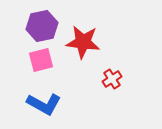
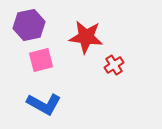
purple hexagon: moved 13 px left, 1 px up
red star: moved 3 px right, 5 px up
red cross: moved 2 px right, 14 px up
